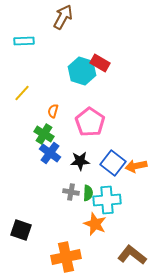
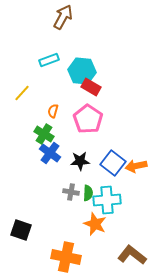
cyan rectangle: moved 25 px right, 19 px down; rotated 18 degrees counterclockwise
red rectangle: moved 9 px left, 24 px down
cyan hexagon: rotated 12 degrees counterclockwise
pink pentagon: moved 2 px left, 3 px up
orange cross: rotated 24 degrees clockwise
